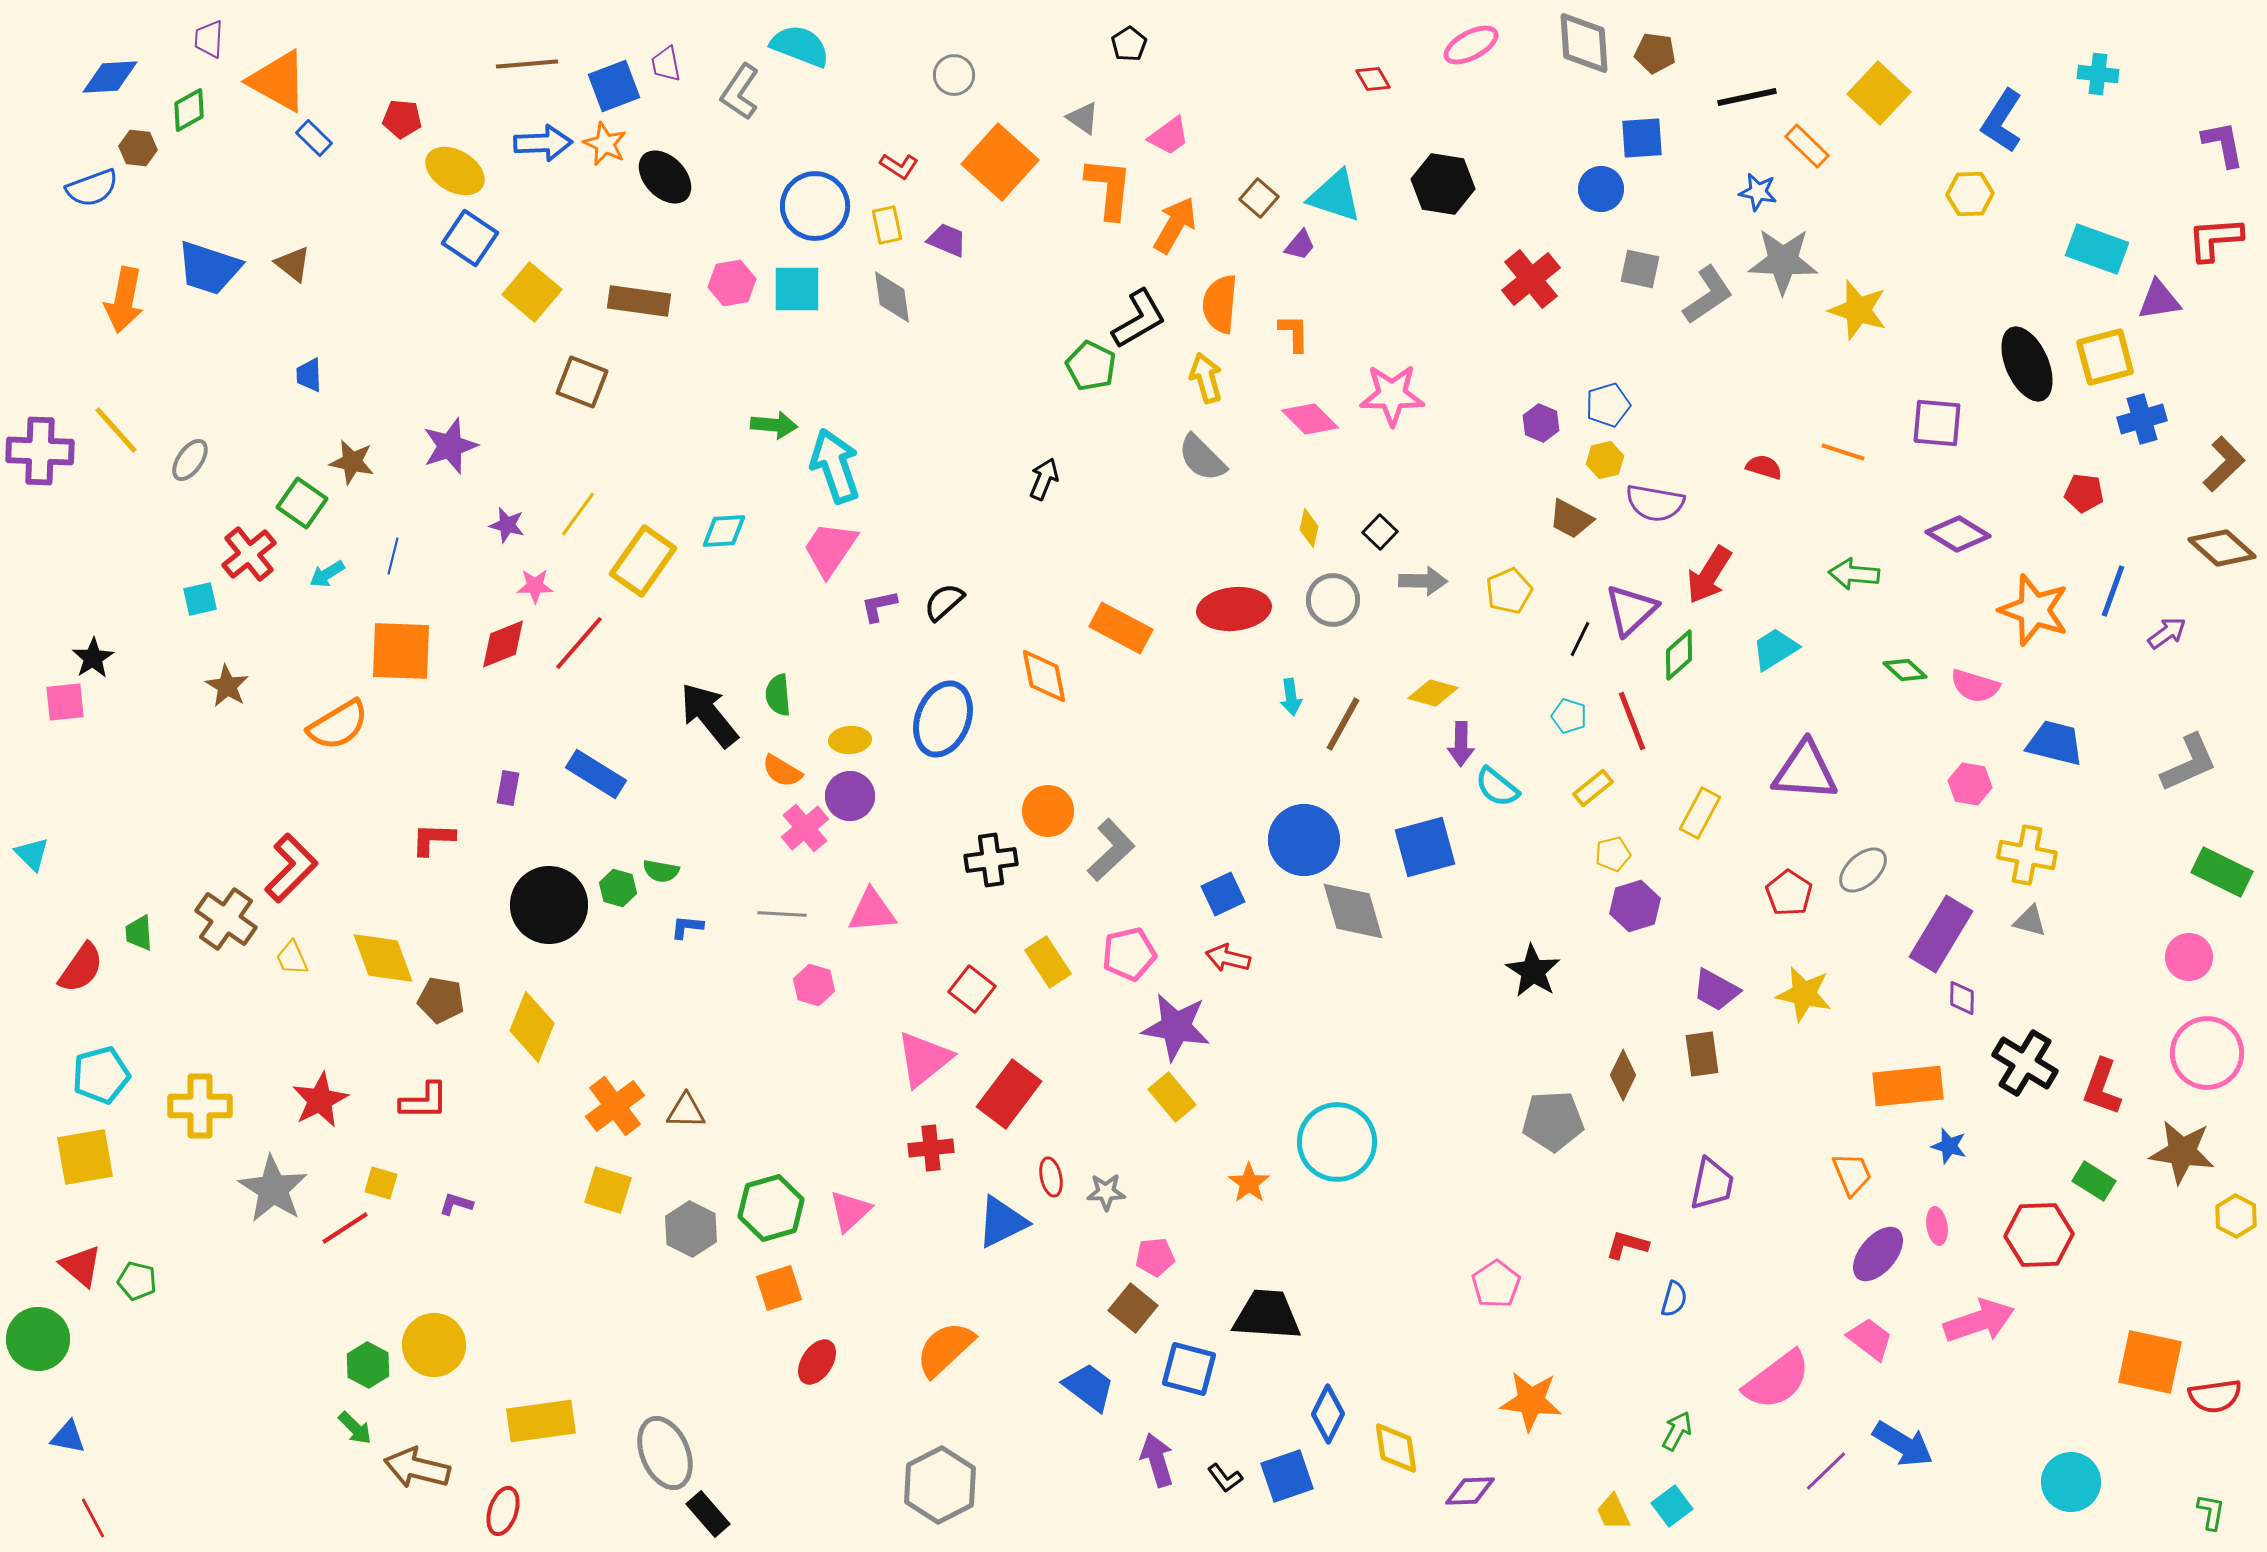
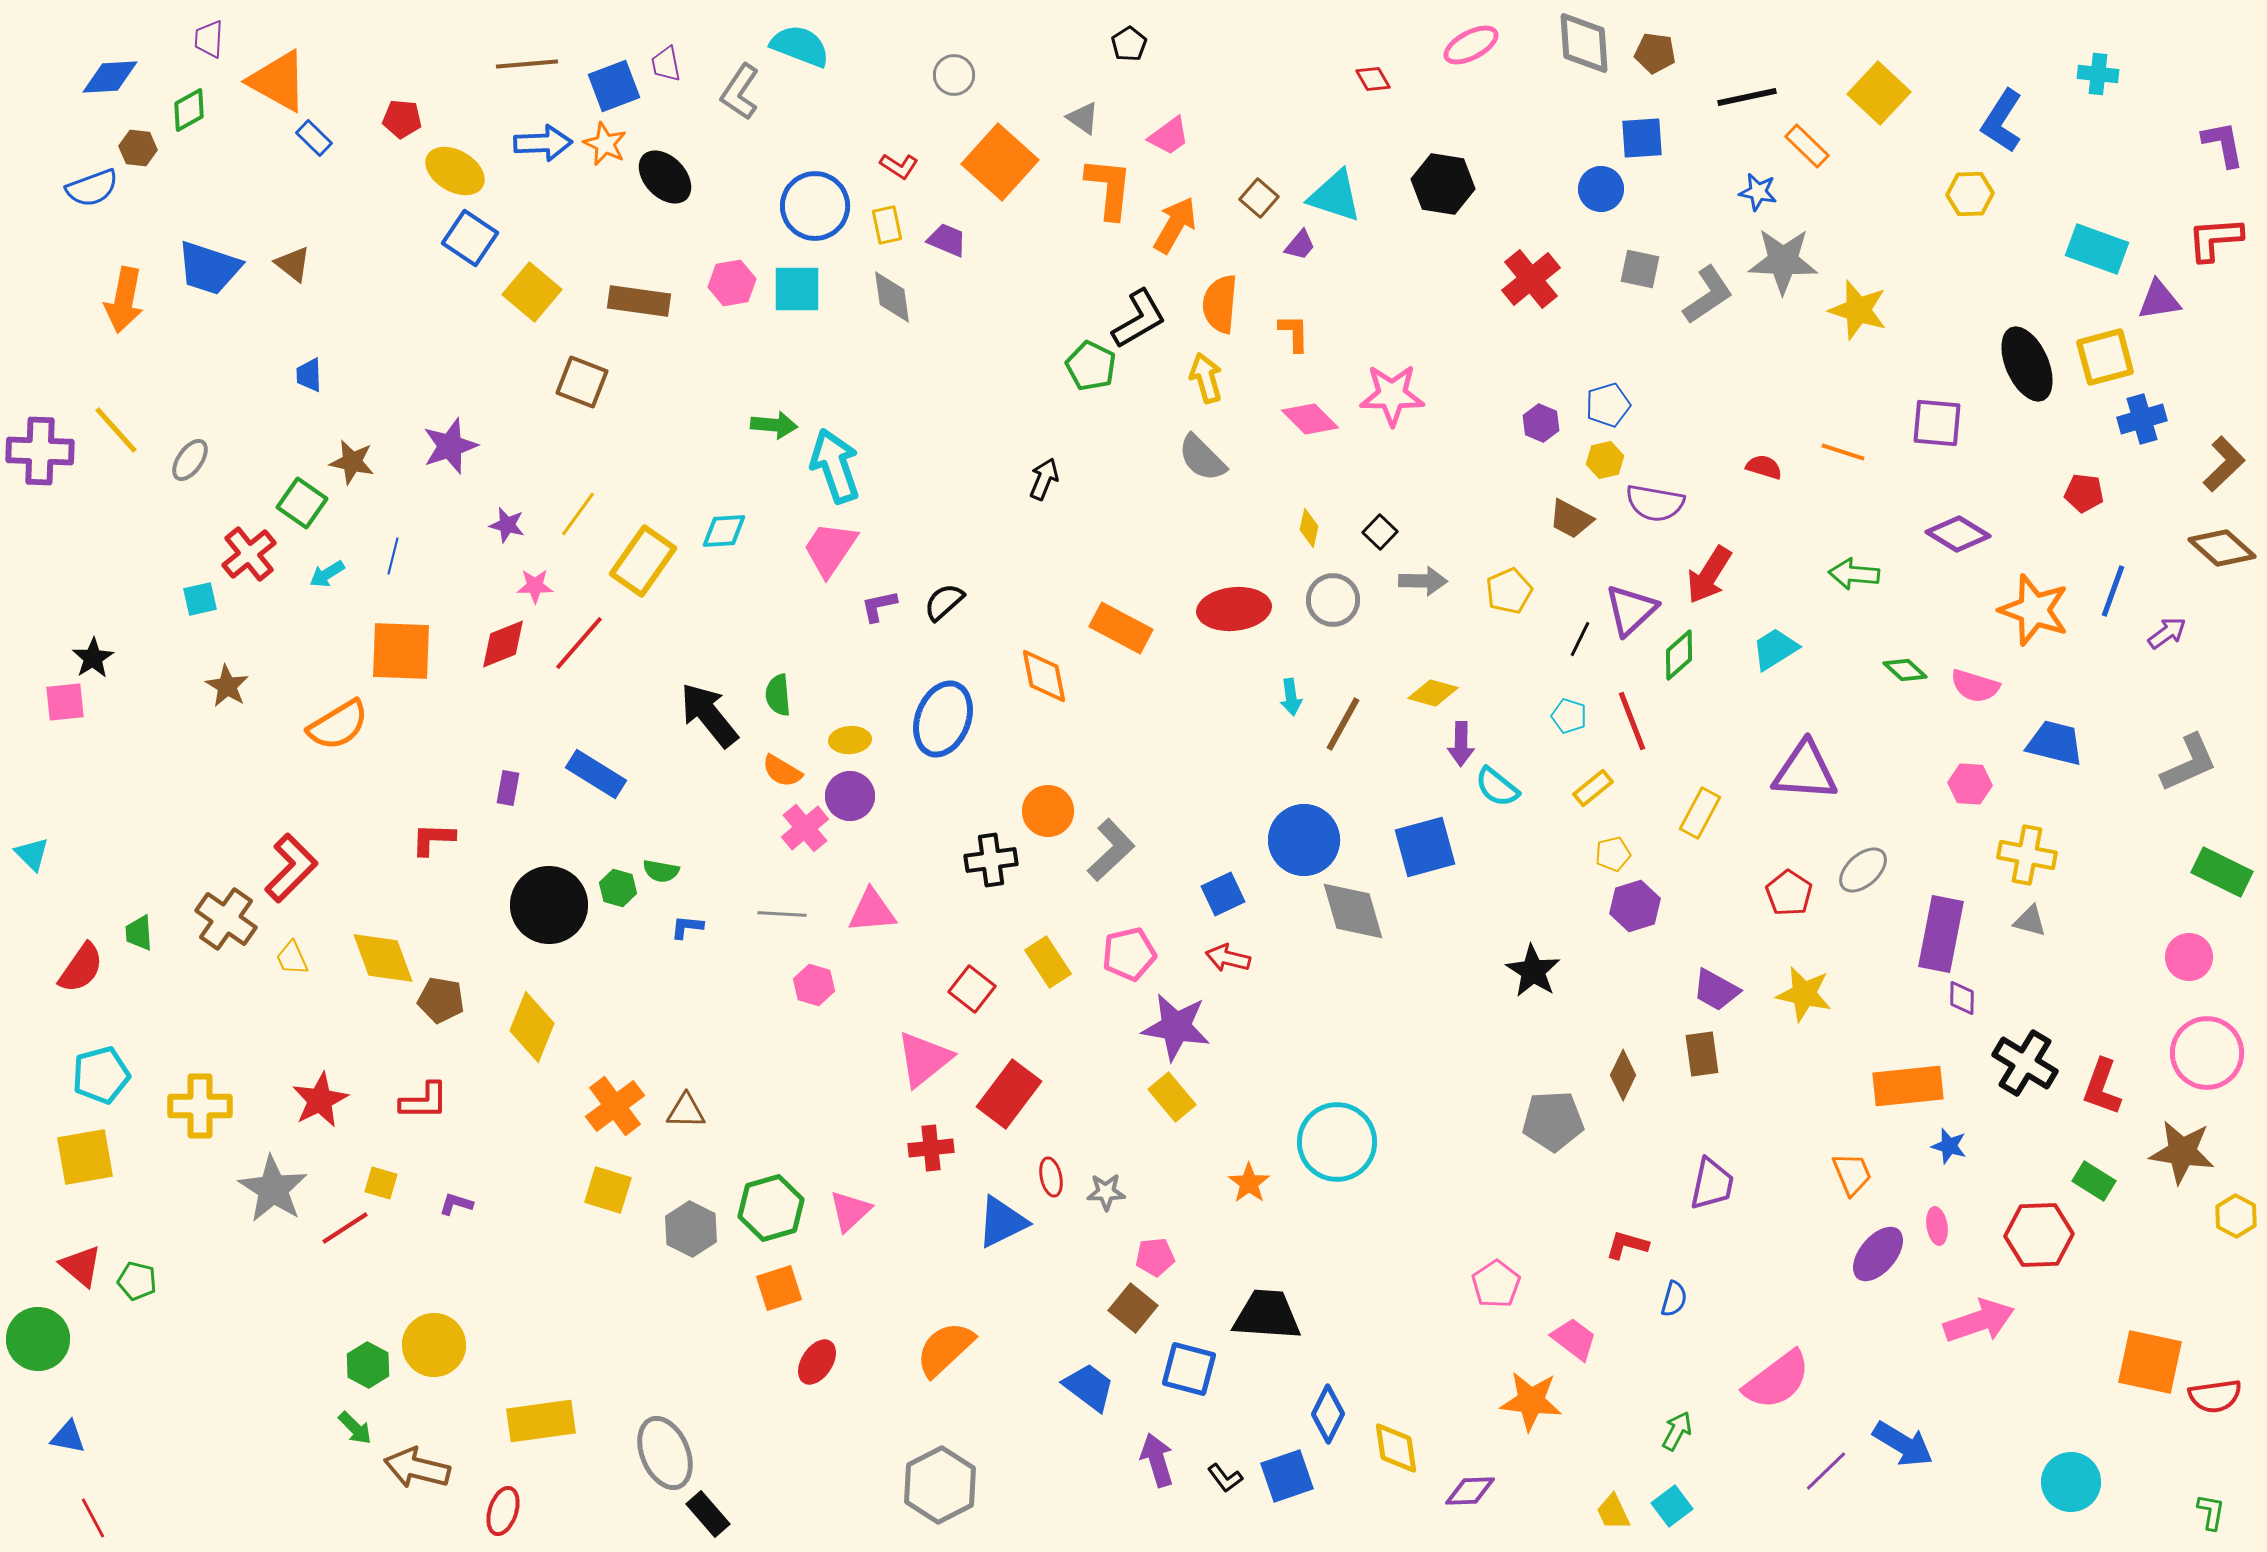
pink hexagon at (1970, 784): rotated 6 degrees counterclockwise
purple rectangle at (1941, 934): rotated 20 degrees counterclockwise
pink trapezoid at (1870, 1339): moved 296 px left
